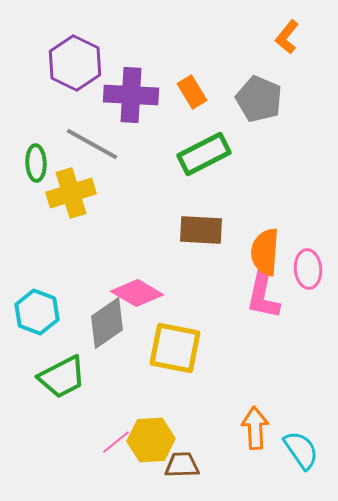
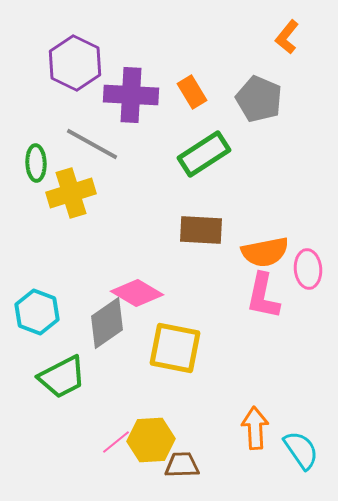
green rectangle: rotated 6 degrees counterclockwise
orange semicircle: rotated 105 degrees counterclockwise
